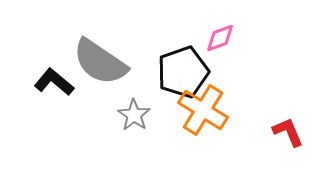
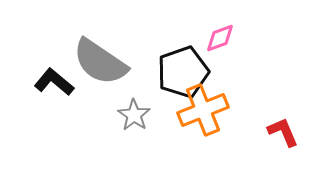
orange cross: rotated 36 degrees clockwise
red L-shape: moved 5 px left
